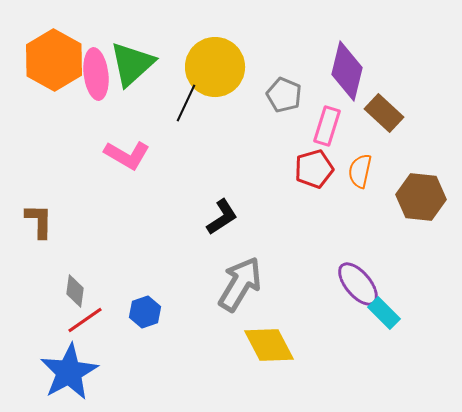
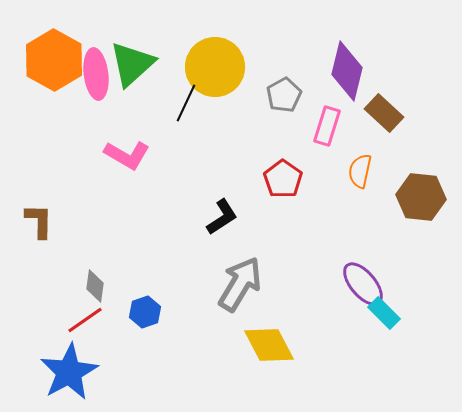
gray pentagon: rotated 20 degrees clockwise
red pentagon: moved 31 px left, 10 px down; rotated 21 degrees counterclockwise
purple ellipse: moved 5 px right
gray diamond: moved 20 px right, 5 px up
